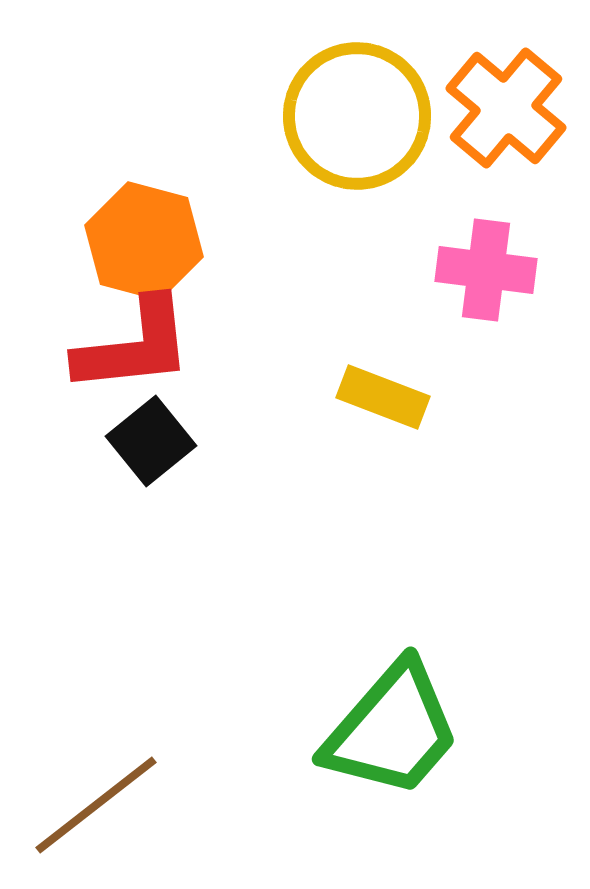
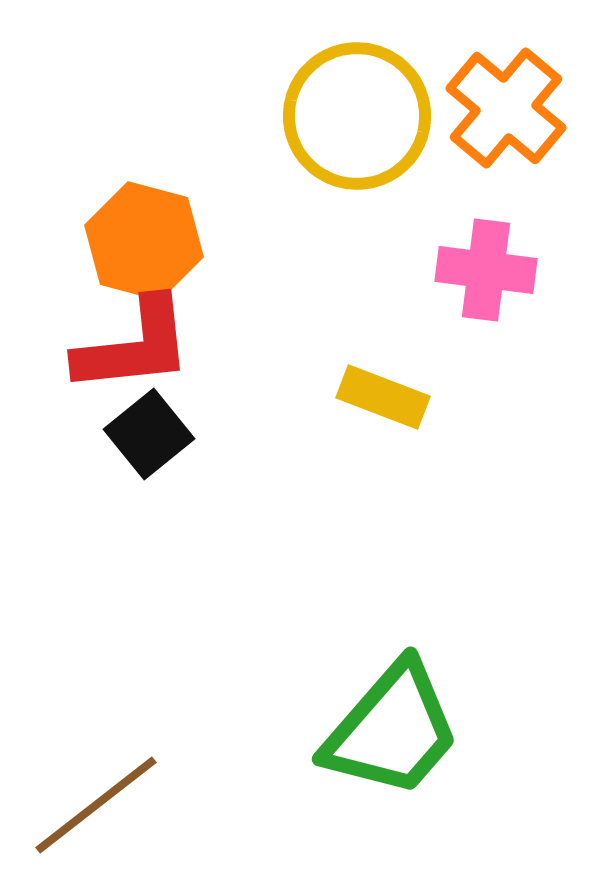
black square: moved 2 px left, 7 px up
